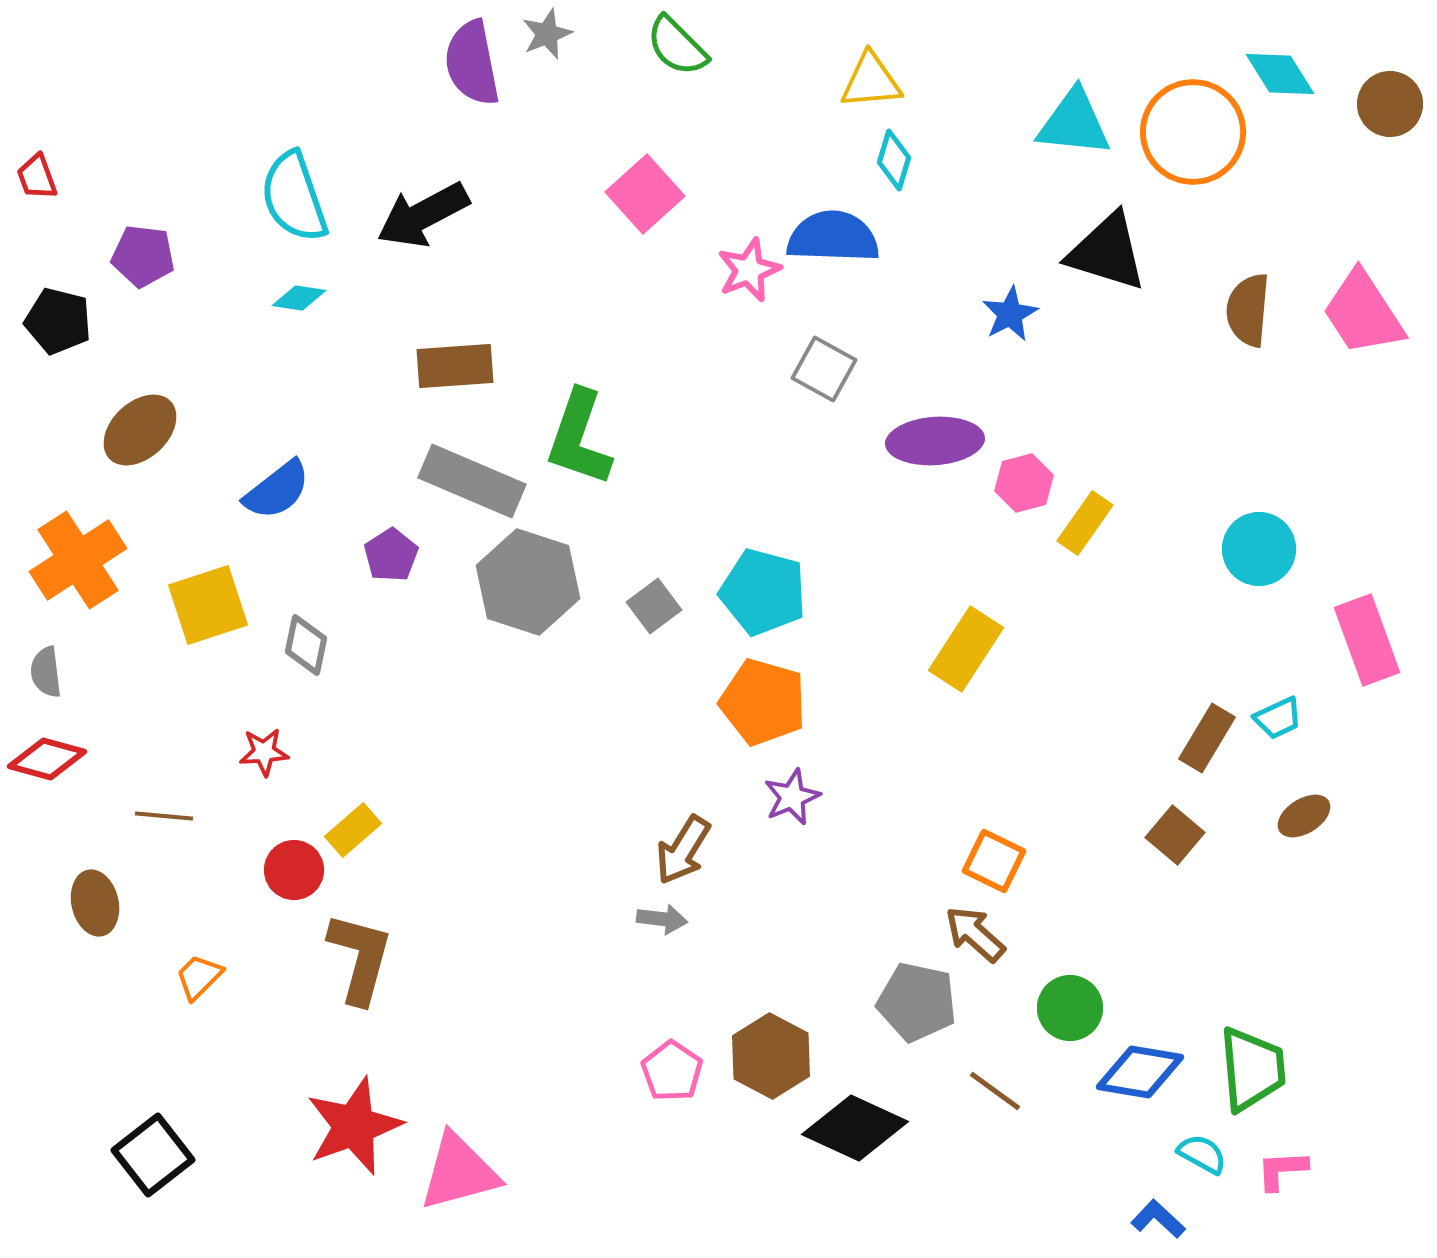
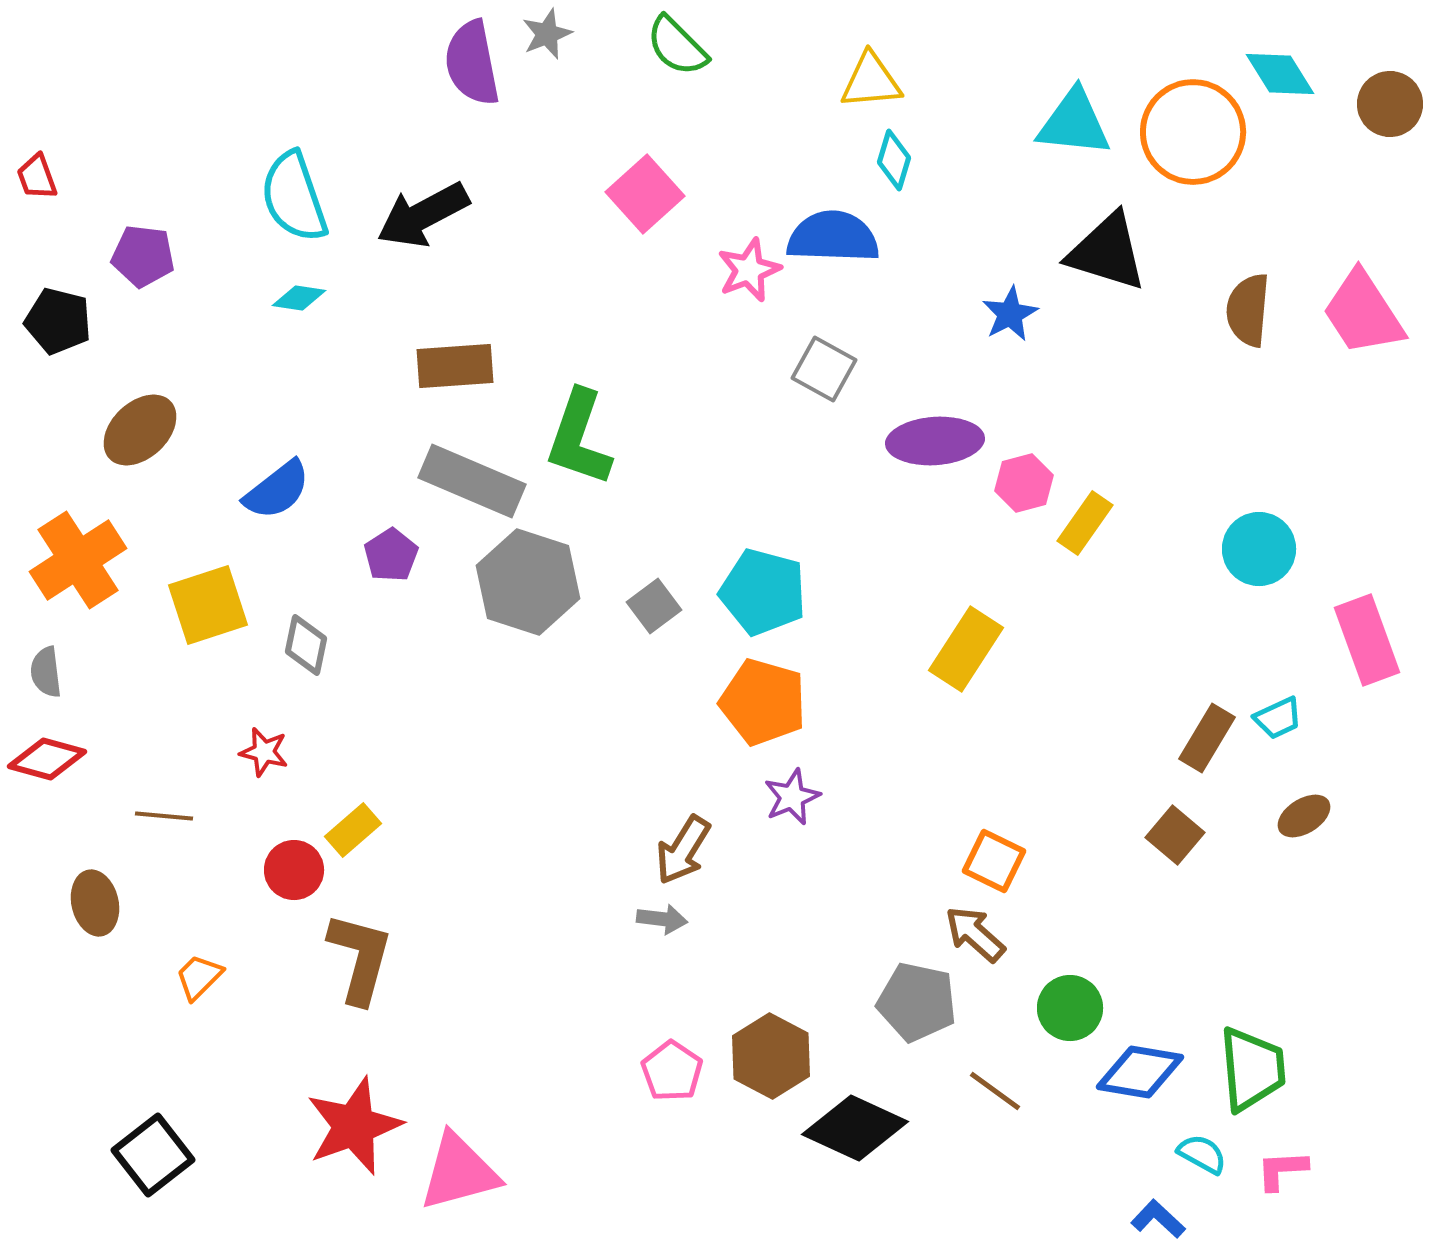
red star at (264, 752): rotated 18 degrees clockwise
